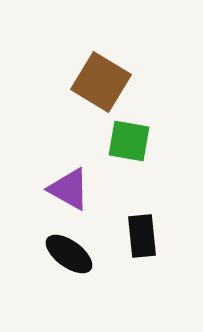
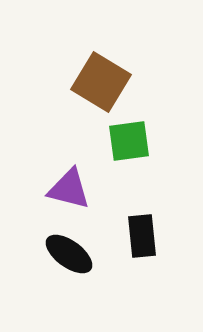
green square: rotated 18 degrees counterclockwise
purple triangle: rotated 15 degrees counterclockwise
